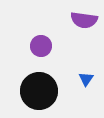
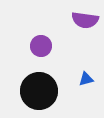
purple semicircle: moved 1 px right
blue triangle: rotated 42 degrees clockwise
